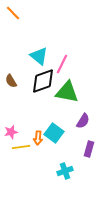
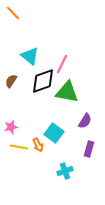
cyan triangle: moved 9 px left
brown semicircle: rotated 64 degrees clockwise
purple semicircle: moved 2 px right
pink star: moved 5 px up
orange arrow: moved 7 px down; rotated 32 degrees counterclockwise
yellow line: moved 2 px left; rotated 18 degrees clockwise
